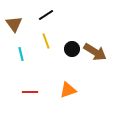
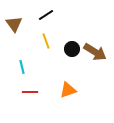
cyan line: moved 1 px right, 13 px down
